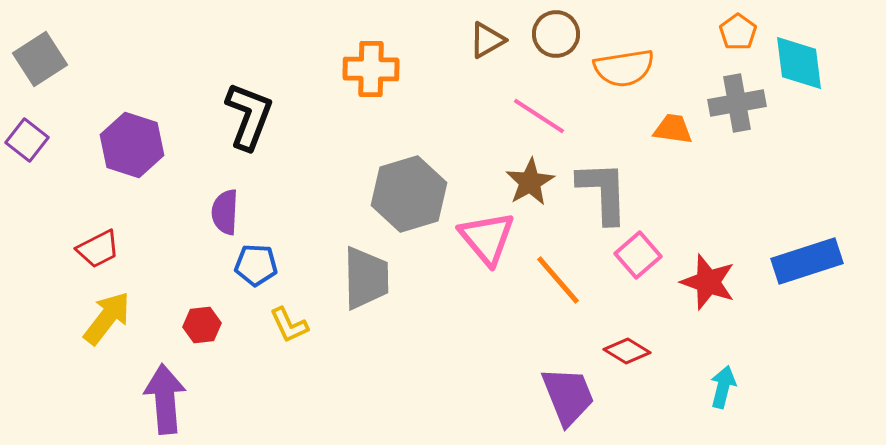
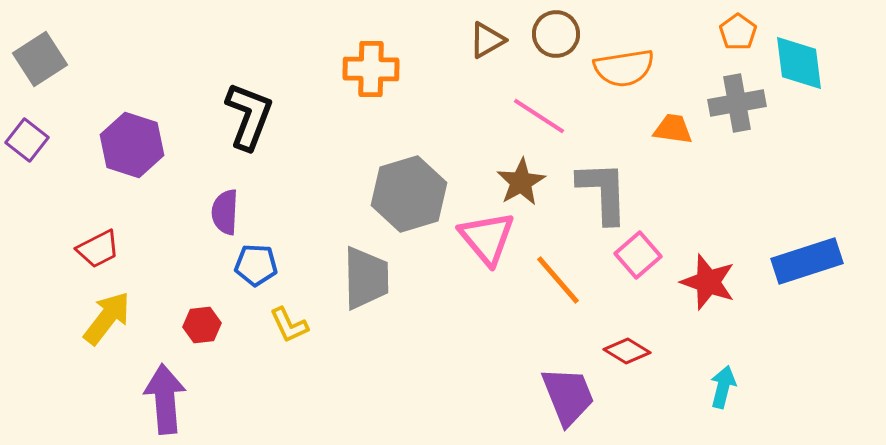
brown star: moved 9 px left
